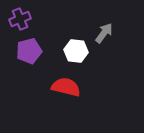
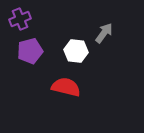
purple pentagon: moved 1 px right
